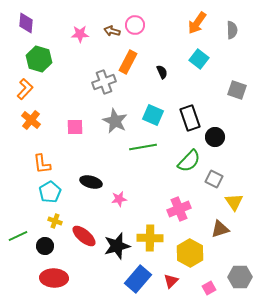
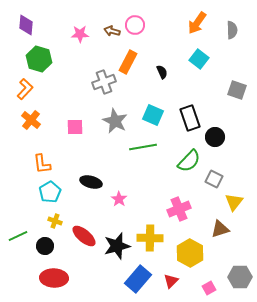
purple diamond at (26, 23): moved 2 px down
pink star at (119, 199): rotated 28 degrees counterclockwise
yellow triangle at (234, 202): rotated 12 degrees clockwise
